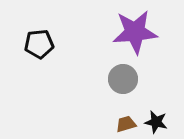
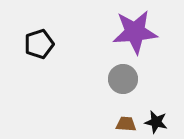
black pentagon: rotated 12 degrees counterclockwise
brown trapezoid: rotated 20 degrees clockwise
